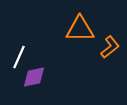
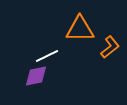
white line: moved 28 px right, 1 px up; rotated 40 degrees clockwise
purple diamond: moved 2 px right, 1 px up
